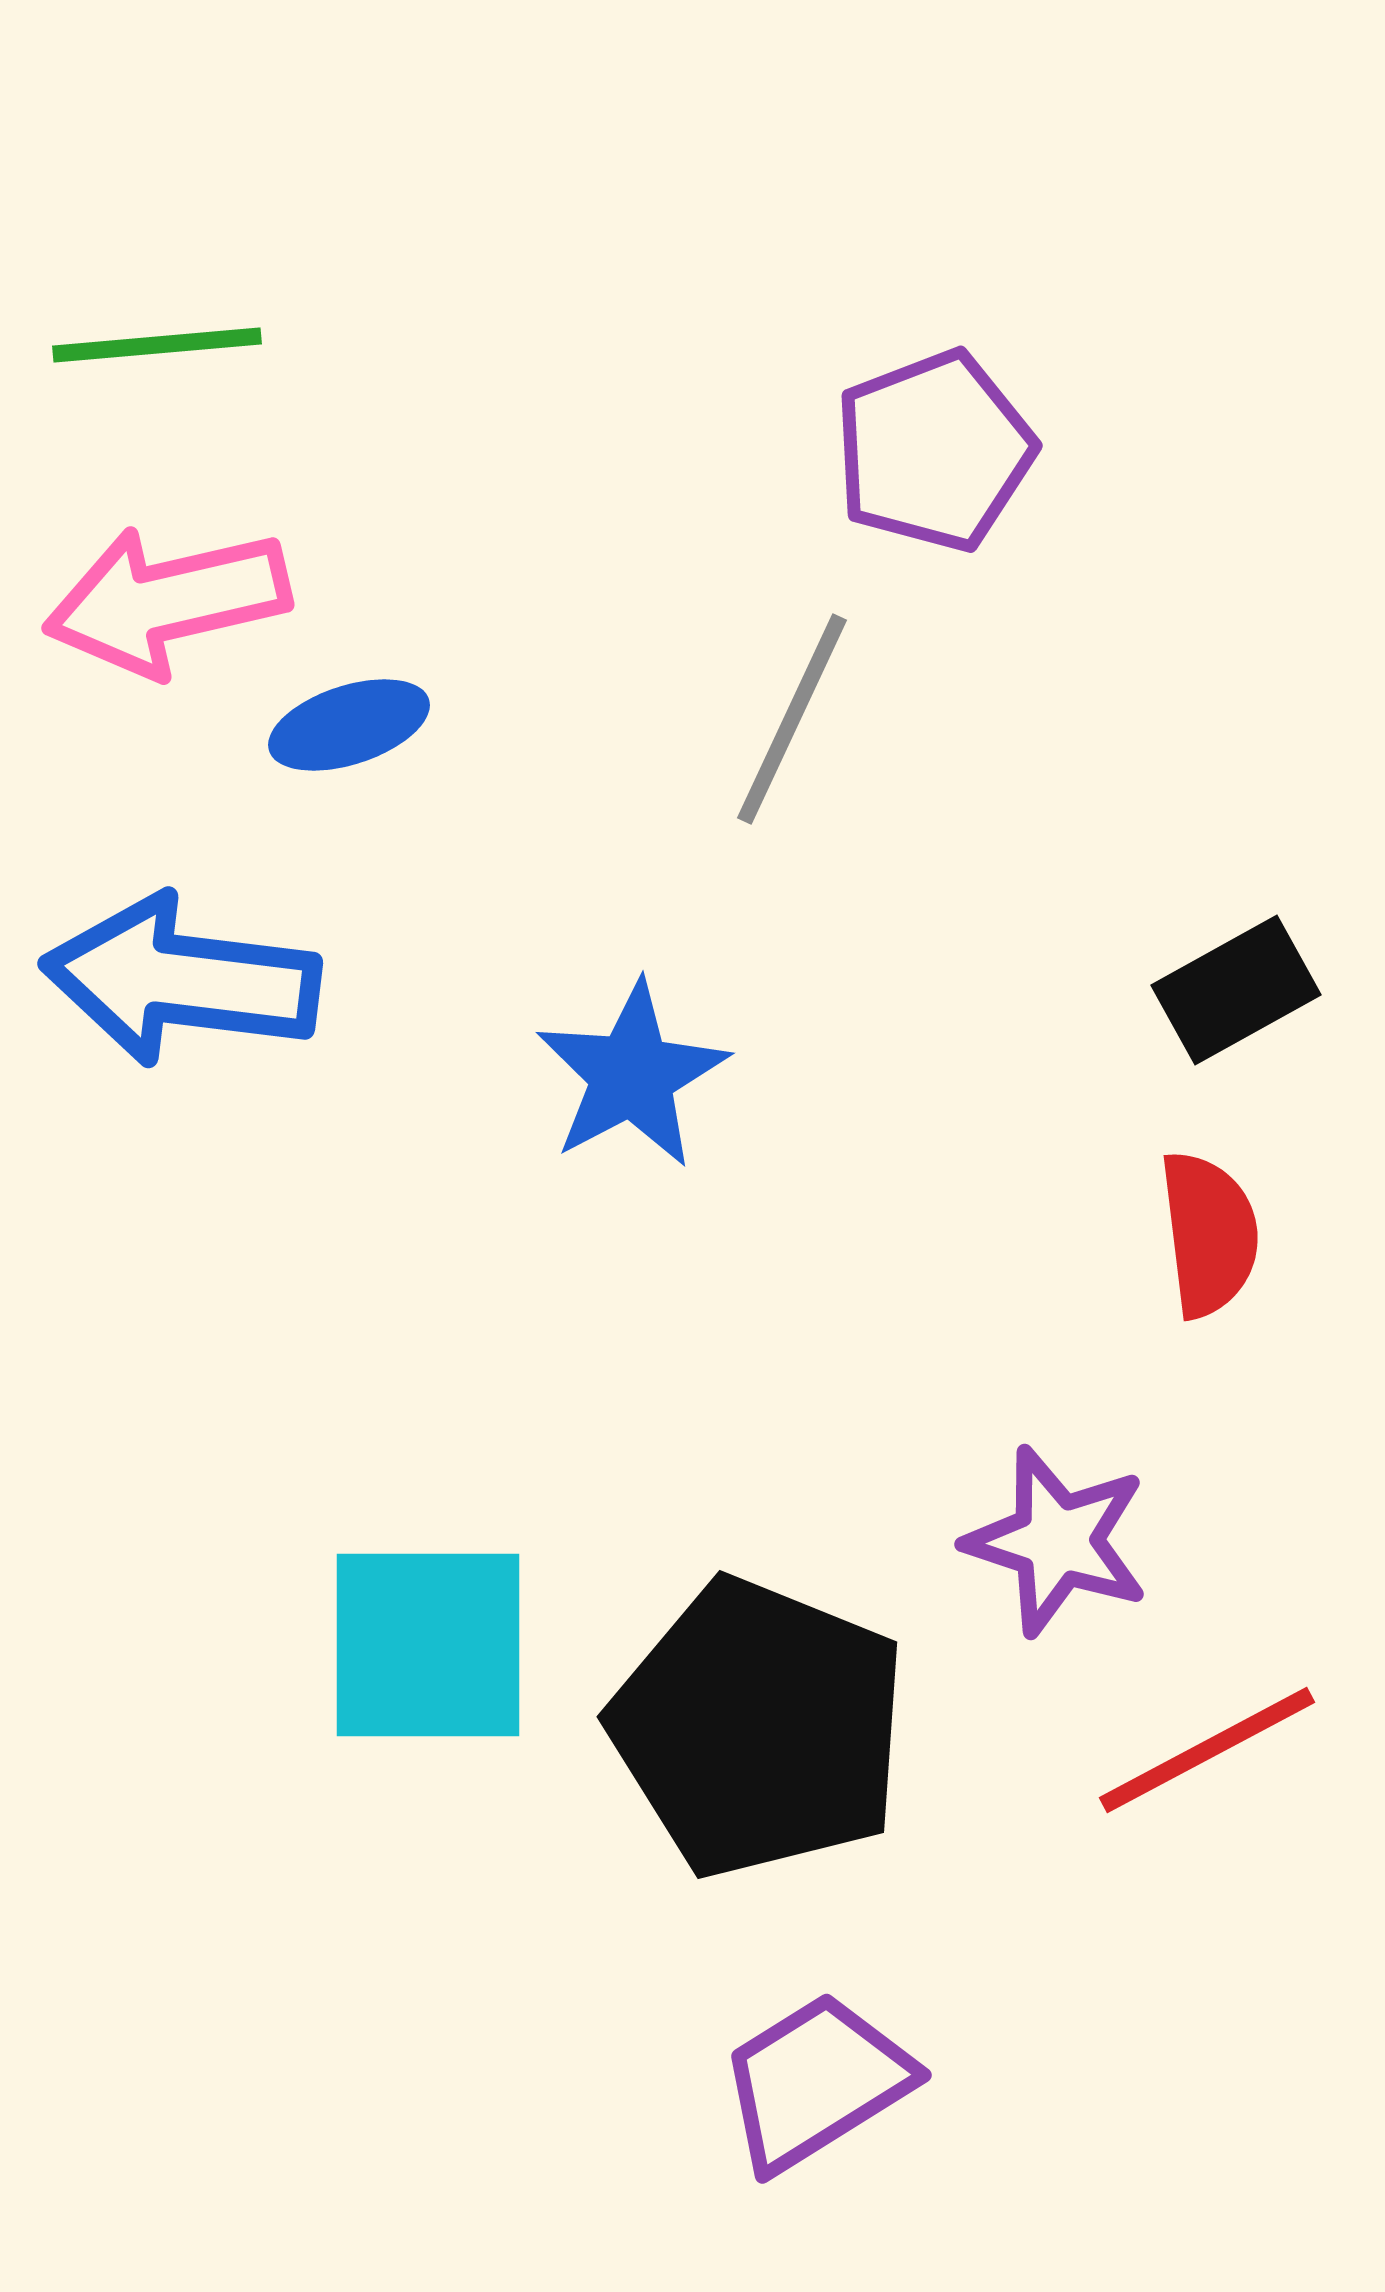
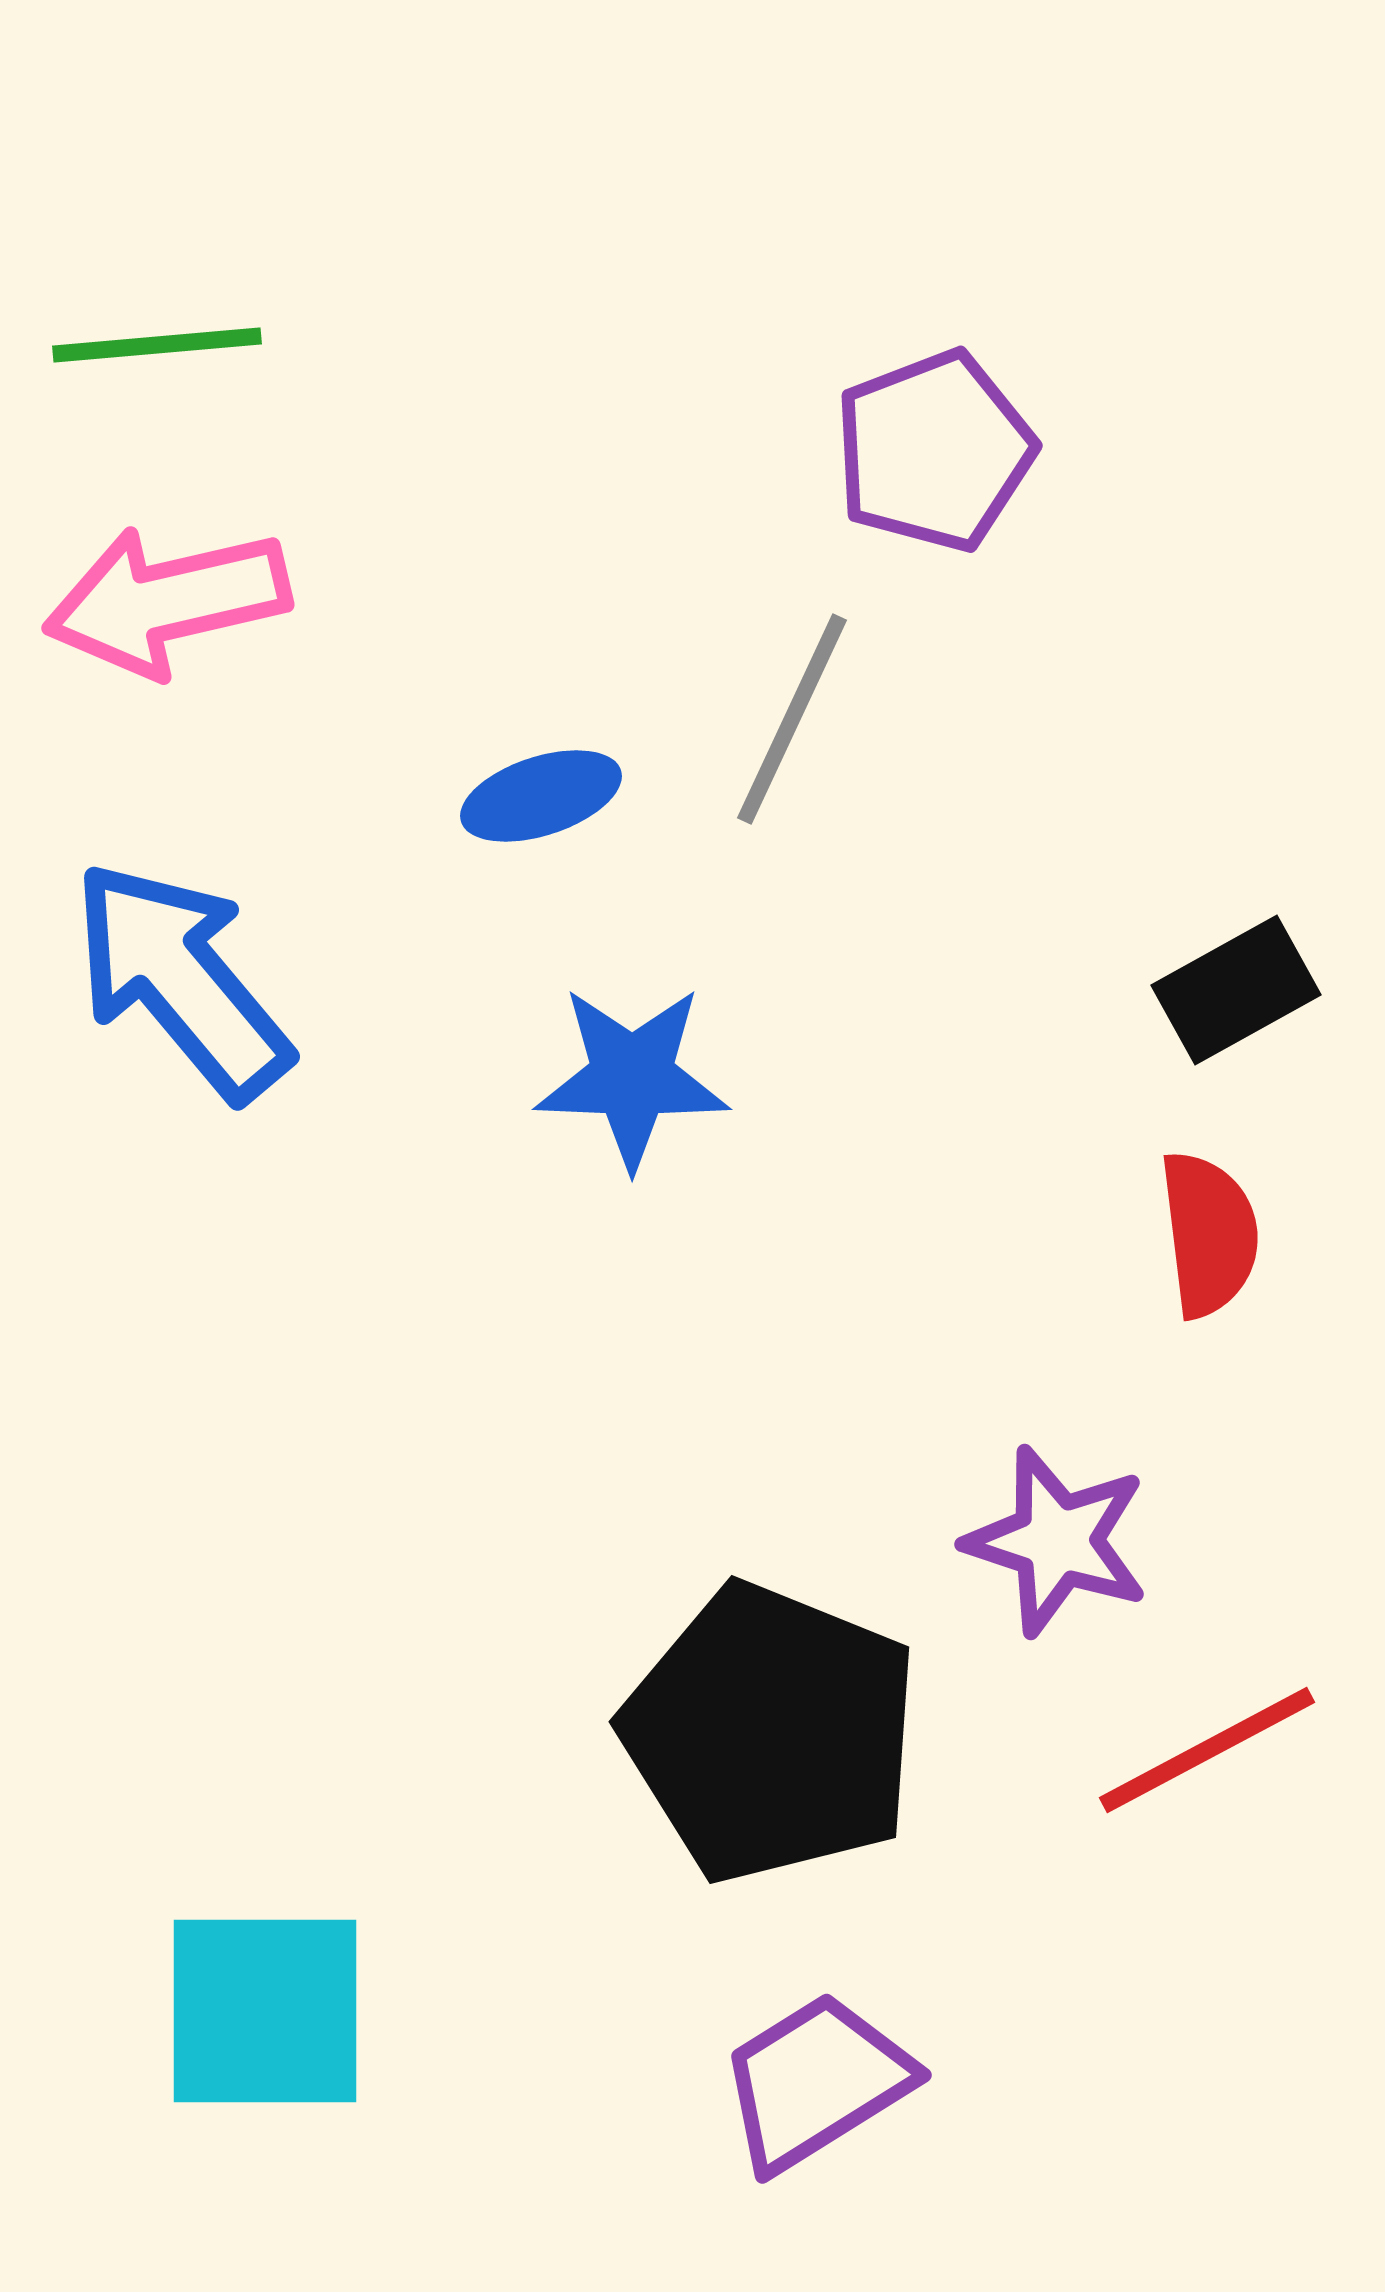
blue ellipse: moved 192 px right, 71 px down
blue arrow: rotated 43 degrees clockwise
blue star: moved 2 px down; rotated 30 degrees clockwise
cyan square: moved 163 px left, 366 px down
black pentagon: moved 12 px right, 5 px down
